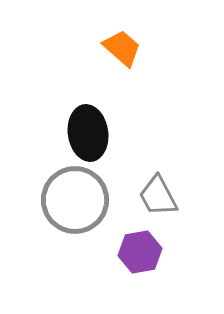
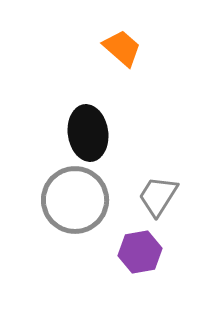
gray trapezoid: rotated 60 degrees clockwise
